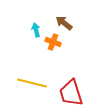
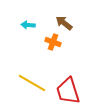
cyan arrow: moved 8 px left, 5 px up; rotated 72 degrees counterclockwise
yellow line: rotated 16 degrees clockwise
red trapezoid: moved 3 px left, 2 px up
